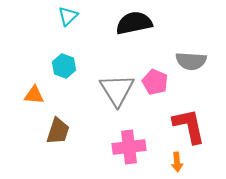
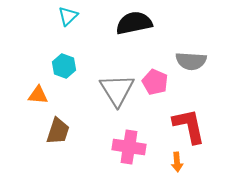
orange triangle: moved 4 px right
pink cross: rotated 16 degrees clockwise
